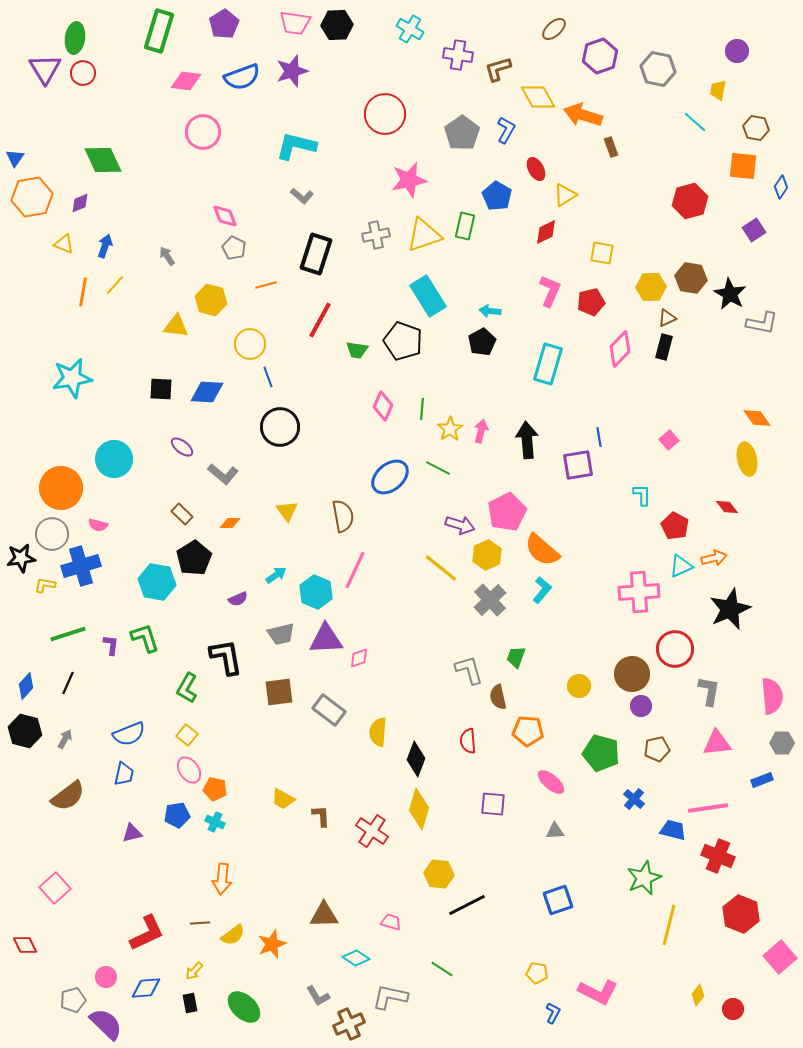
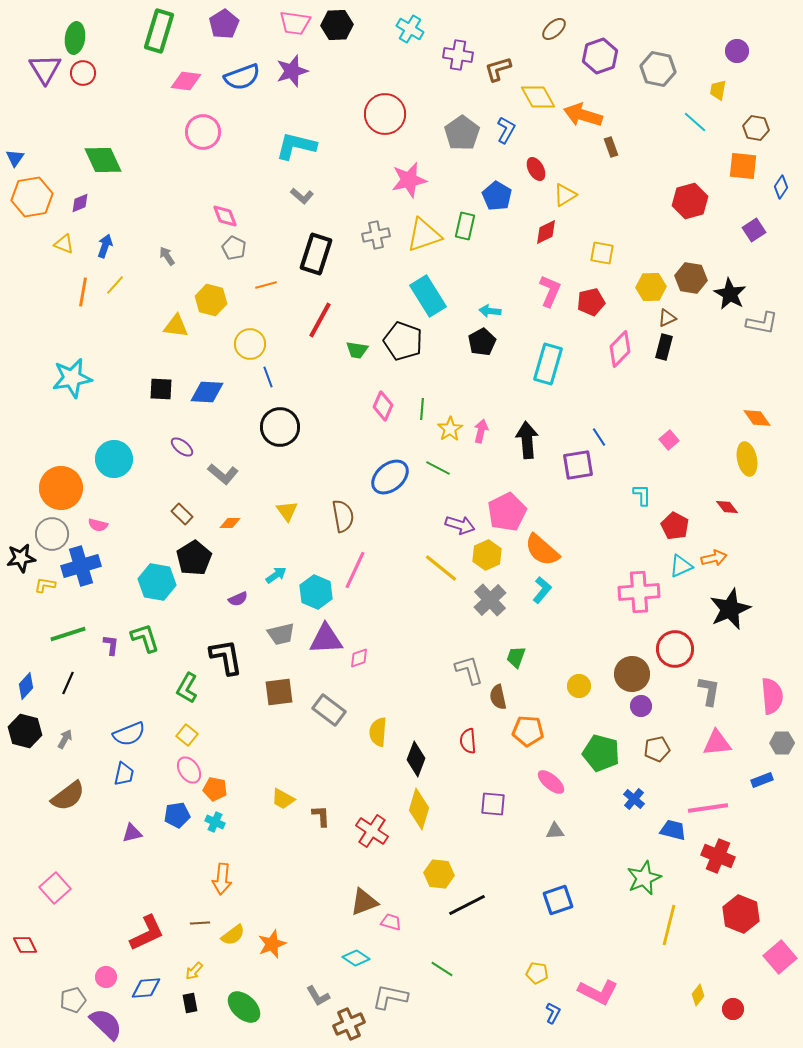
blue line at (599, 437): rotated 24 degrees counterclockwise
brown triangle at (324, 915): moved 40 px right, 13 px up; rotated 20 degrees counterclockwise
